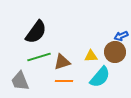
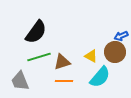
yellow triangle: rotated 32 degrees clockwise
